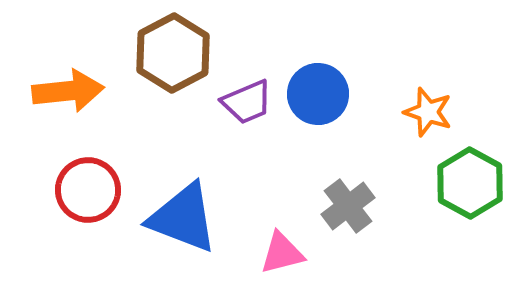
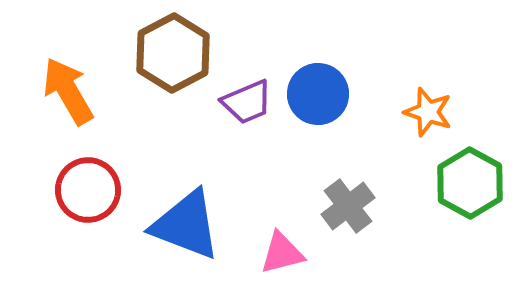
orange arrow: rotated 114 degrees counterclockwise
blue triangle: moved 3 px right, 7 px down
